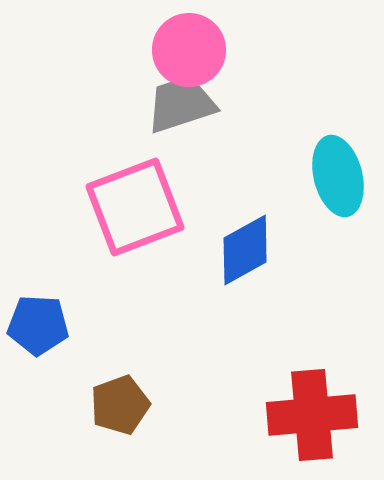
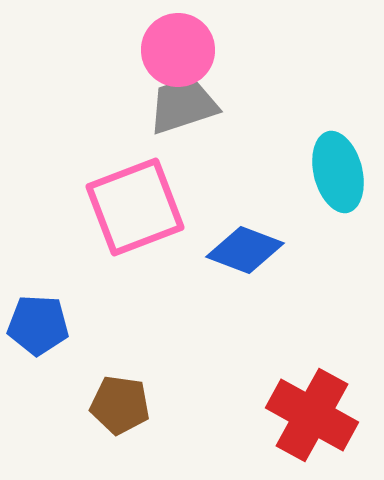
pink circle: moved 11 px left
gray trapezoid: moved 2 px right, 1 px down
cyan ellipse: moved 4 px up
blue diamond: rotated 50 degrees clockwise
brown pentagon: rotated 28 degrees clockwise
red cross: rotated 34 degrees clockwise
